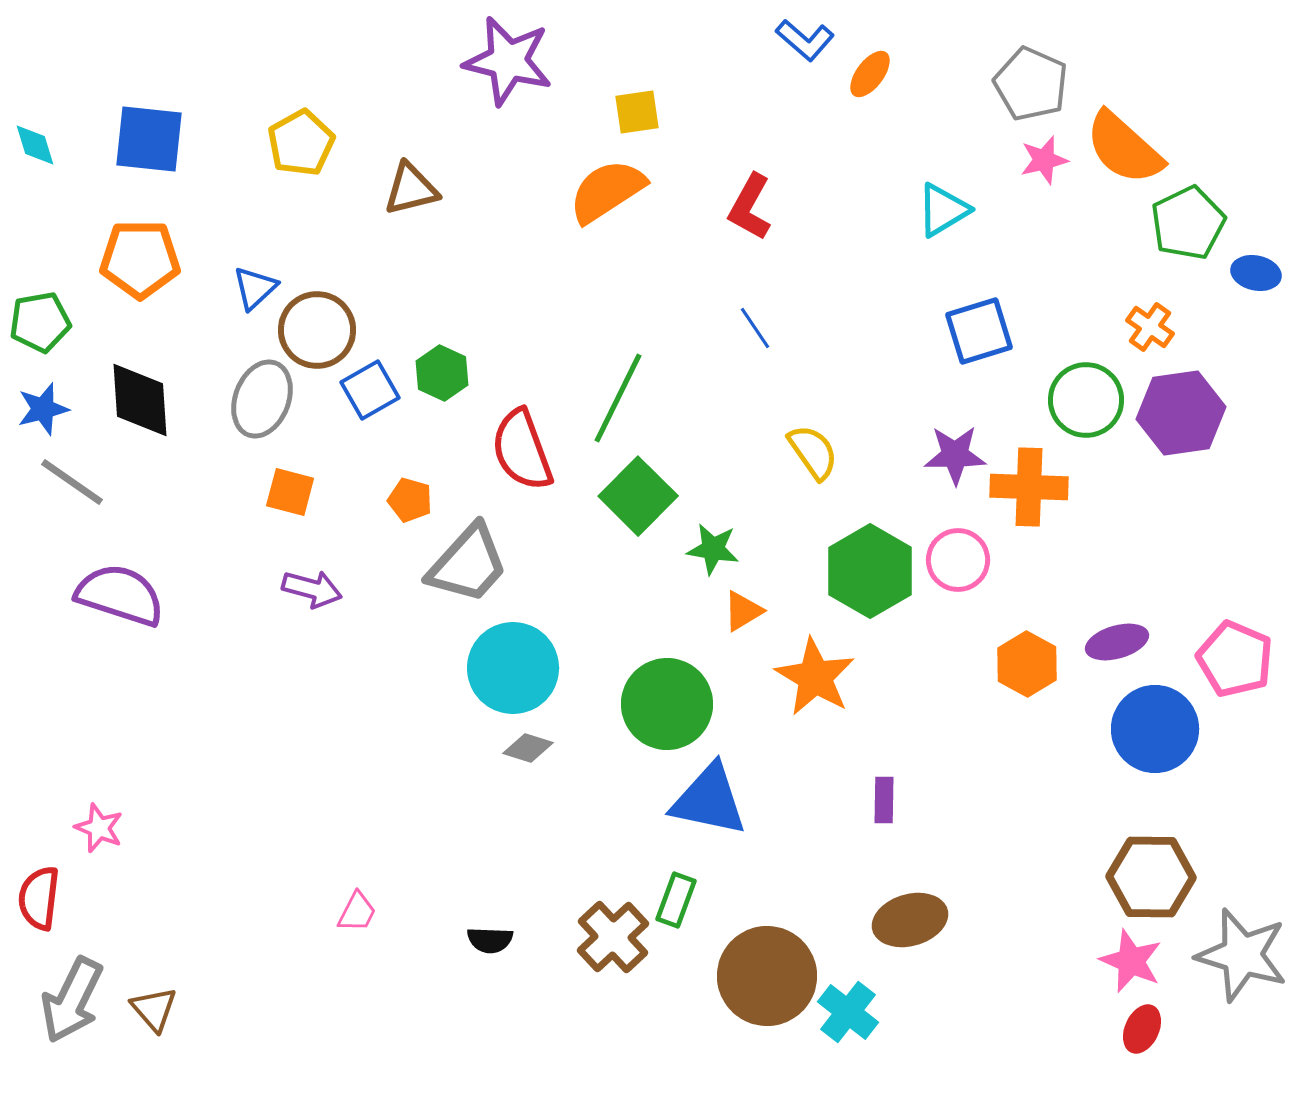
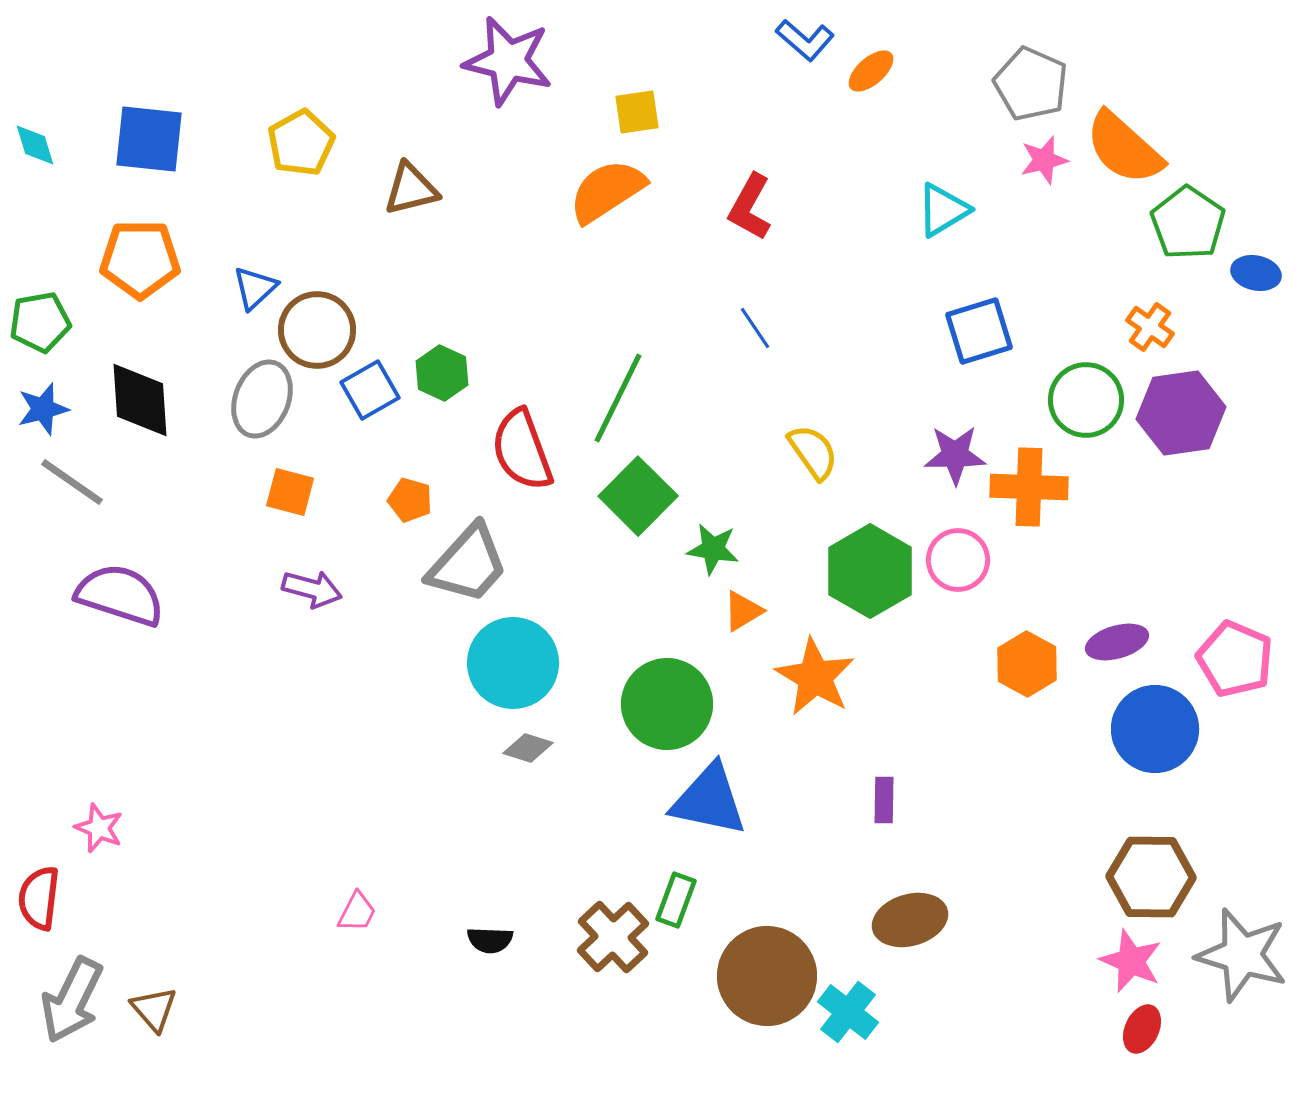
orange ellipse at (870, 74): moved 1 px right, 3 px up; rotated 12 degrees clockwise
green pentagon at (1188, 223): rotated 12 degrees counterclockwise
cyan circle at (513, 668): moved 5 px up
